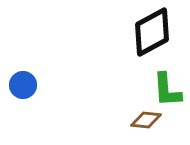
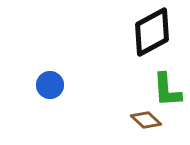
blue circle: moved 27 px right
brown diamond: rotated 36 degrees clockwise
